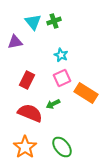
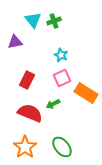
cyan triangle: moved 2 px up
